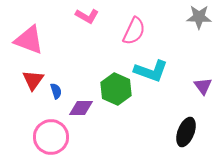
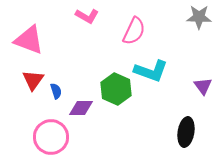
black ellipse: rotated 12 degrees counterclockwise
